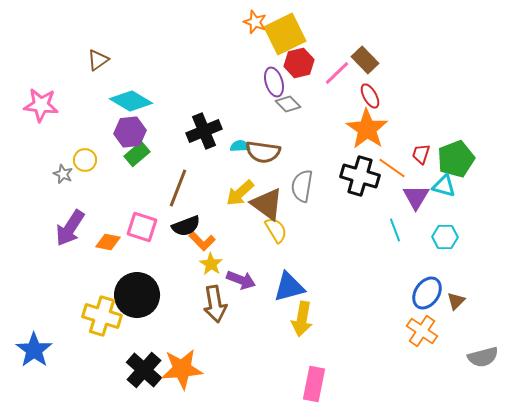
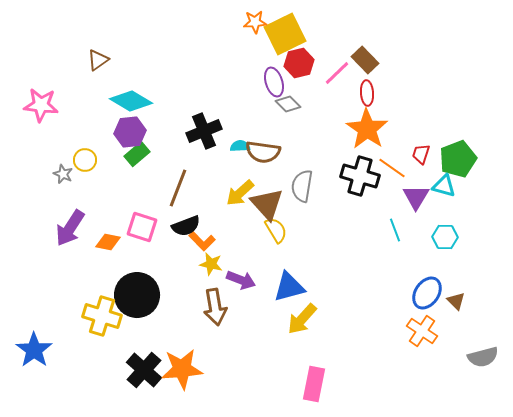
orange star at (255, 22): rotated 25 degrees counterclockwise
red ellipse at (370, 96): moved 3 px left, 3 px up; rotated 25 degrees clockwise
green pentagon at (456, 159): moved 2 px right
brown triangle at (267, 204): rotated 12 degrees clockwise
yellow star at (211, 264): rotated 20 degrees counterclockwise
brown triangle at (456, 301): rotated 30 degrees counterclockwise
brown arrow at (215, 304): moved 3 px down
yellow arrow at (302, 319): rotated 32 degrees clockwise
